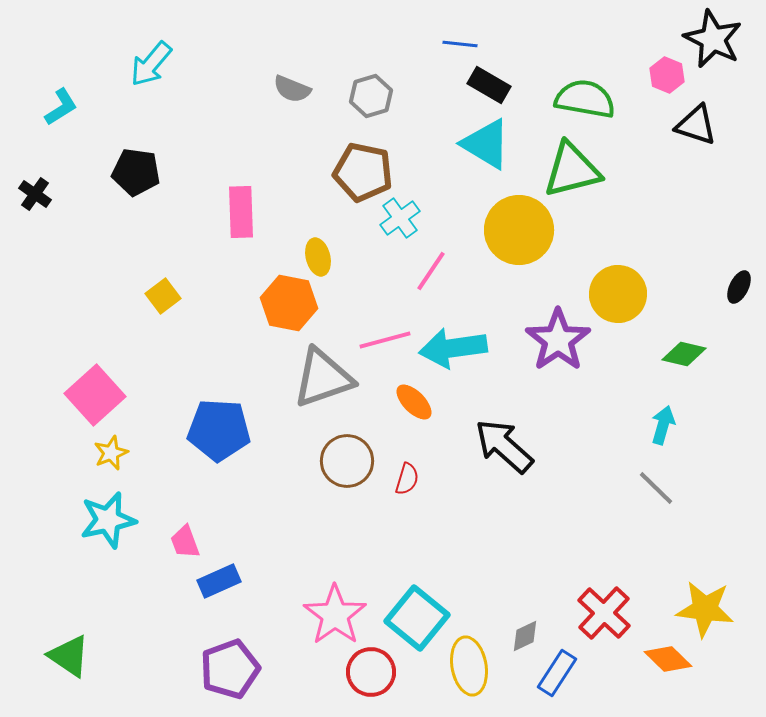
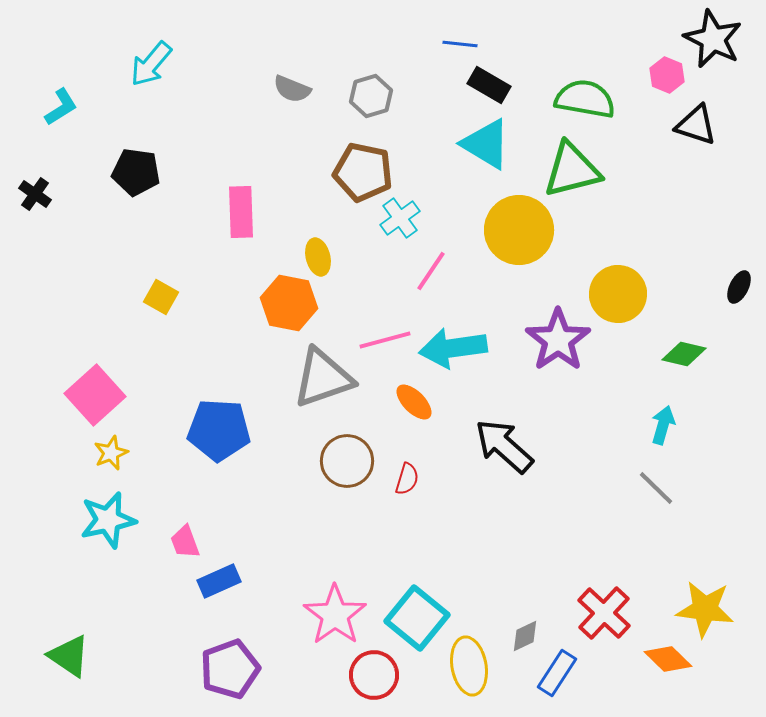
yellow square at (163, 296): moved 2 px left, 1 px down; rotated 24 degrees counterclockwise
red circle at (371, 672): moved 3 px right, 3 px down
